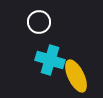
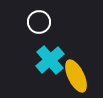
cyan cross: rotated 32 degrees clockwise
